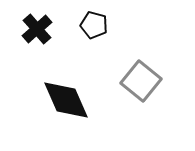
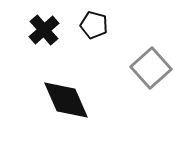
black cross: moved 7 px right, 1 px down
gray square: moved 10 px right, 13 px up; rotated 9 degrees clockwise
